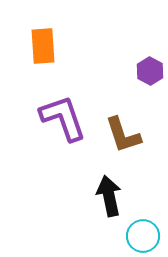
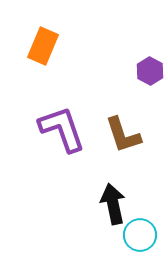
orange rectangle: rotated 27 degrees clockwise
purple L-shape: moved 1 px left, 11 px down
black arrow: moved 4 px right, 8 px down
cyan circle: moved 3 px left, 1 px up
